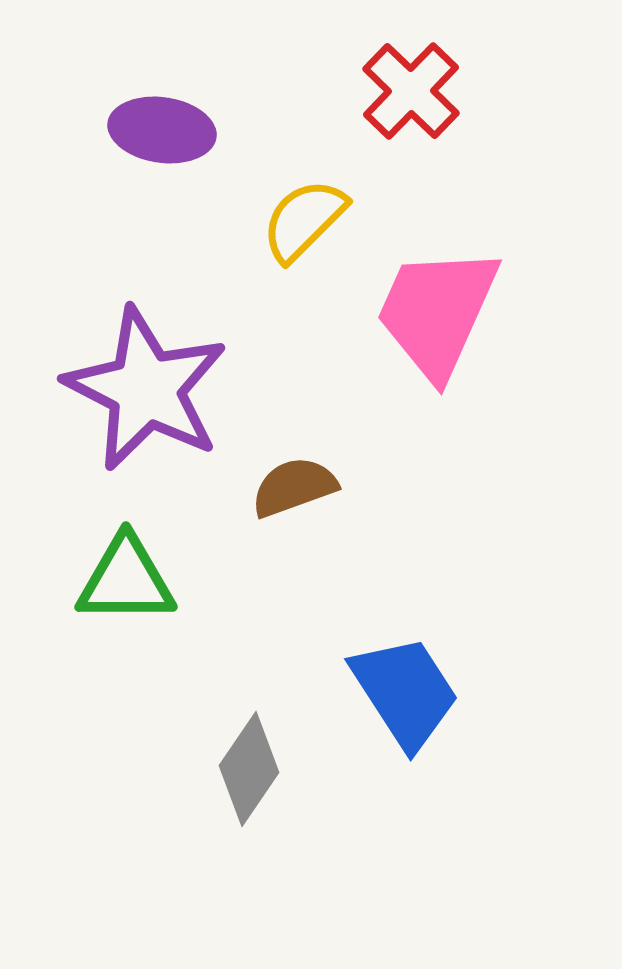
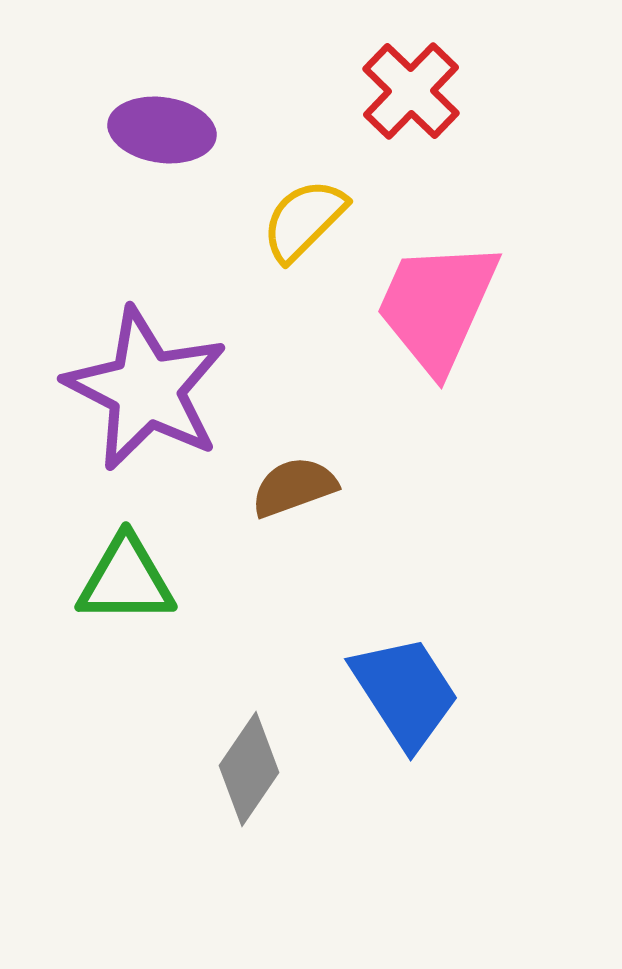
pink trapezoid: moved 6 px up
